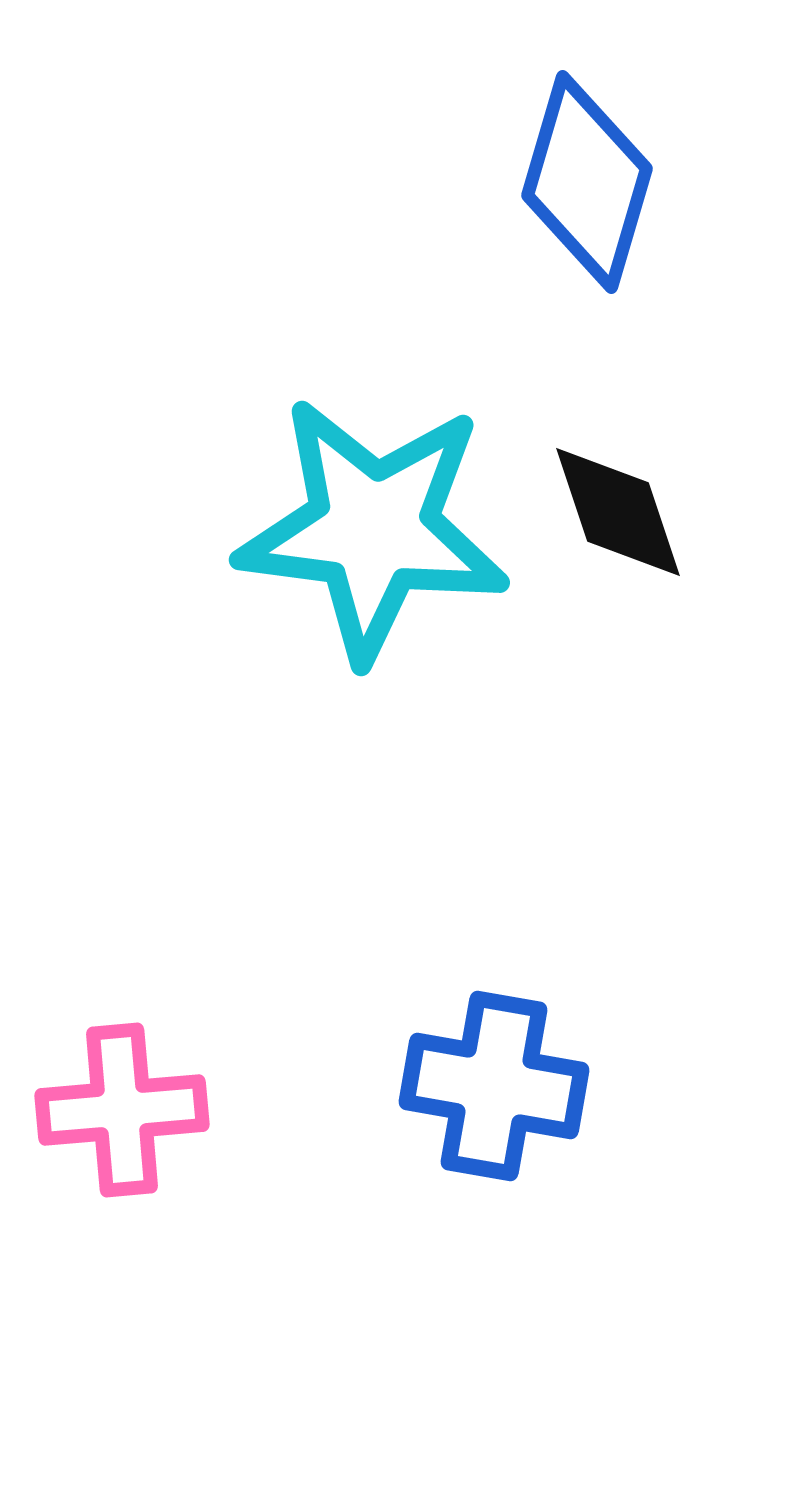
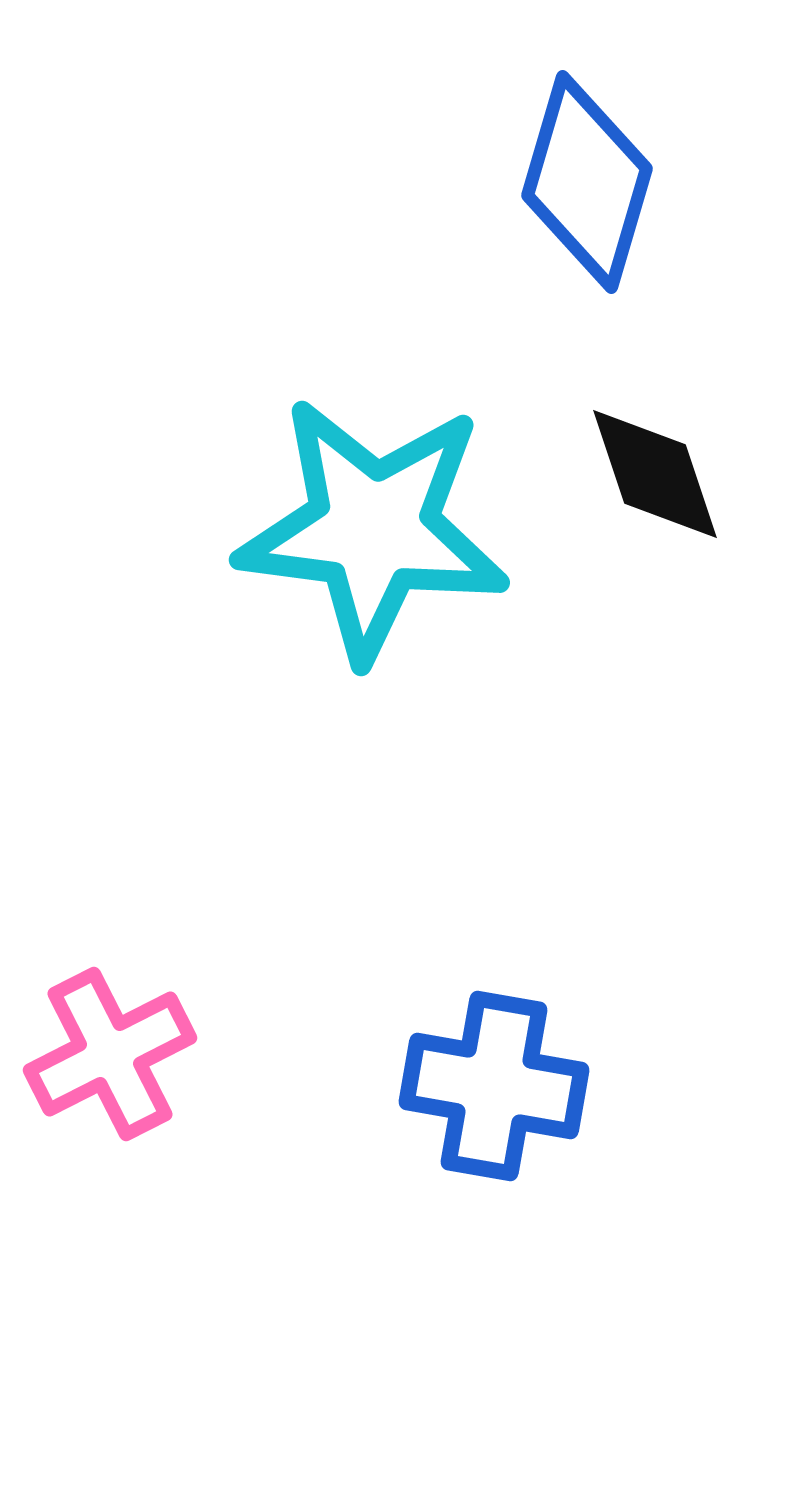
black diamond: moved 37 px right, 38 px up
pink cross: moved 12 px left, 56 px up; rotated 22 degrees counterclockwise
